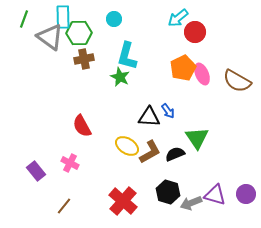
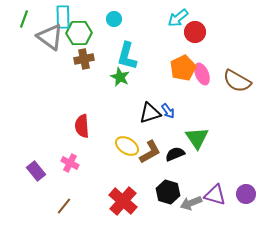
black triangle: moved 1 px right, 4 px up; rotated 20 degrees counterclockwise
red semicircle: rotated 25 degrees clockwise
